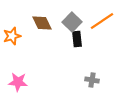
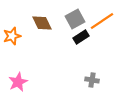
gray square: moved 3 px right, 3 px up; rotated 18 degrees clockwise
black rectangle: moved 4 px right, 2 px up; rotated 63 degrees clockwise
pink star: rotated 30 degrees counterclockwise
